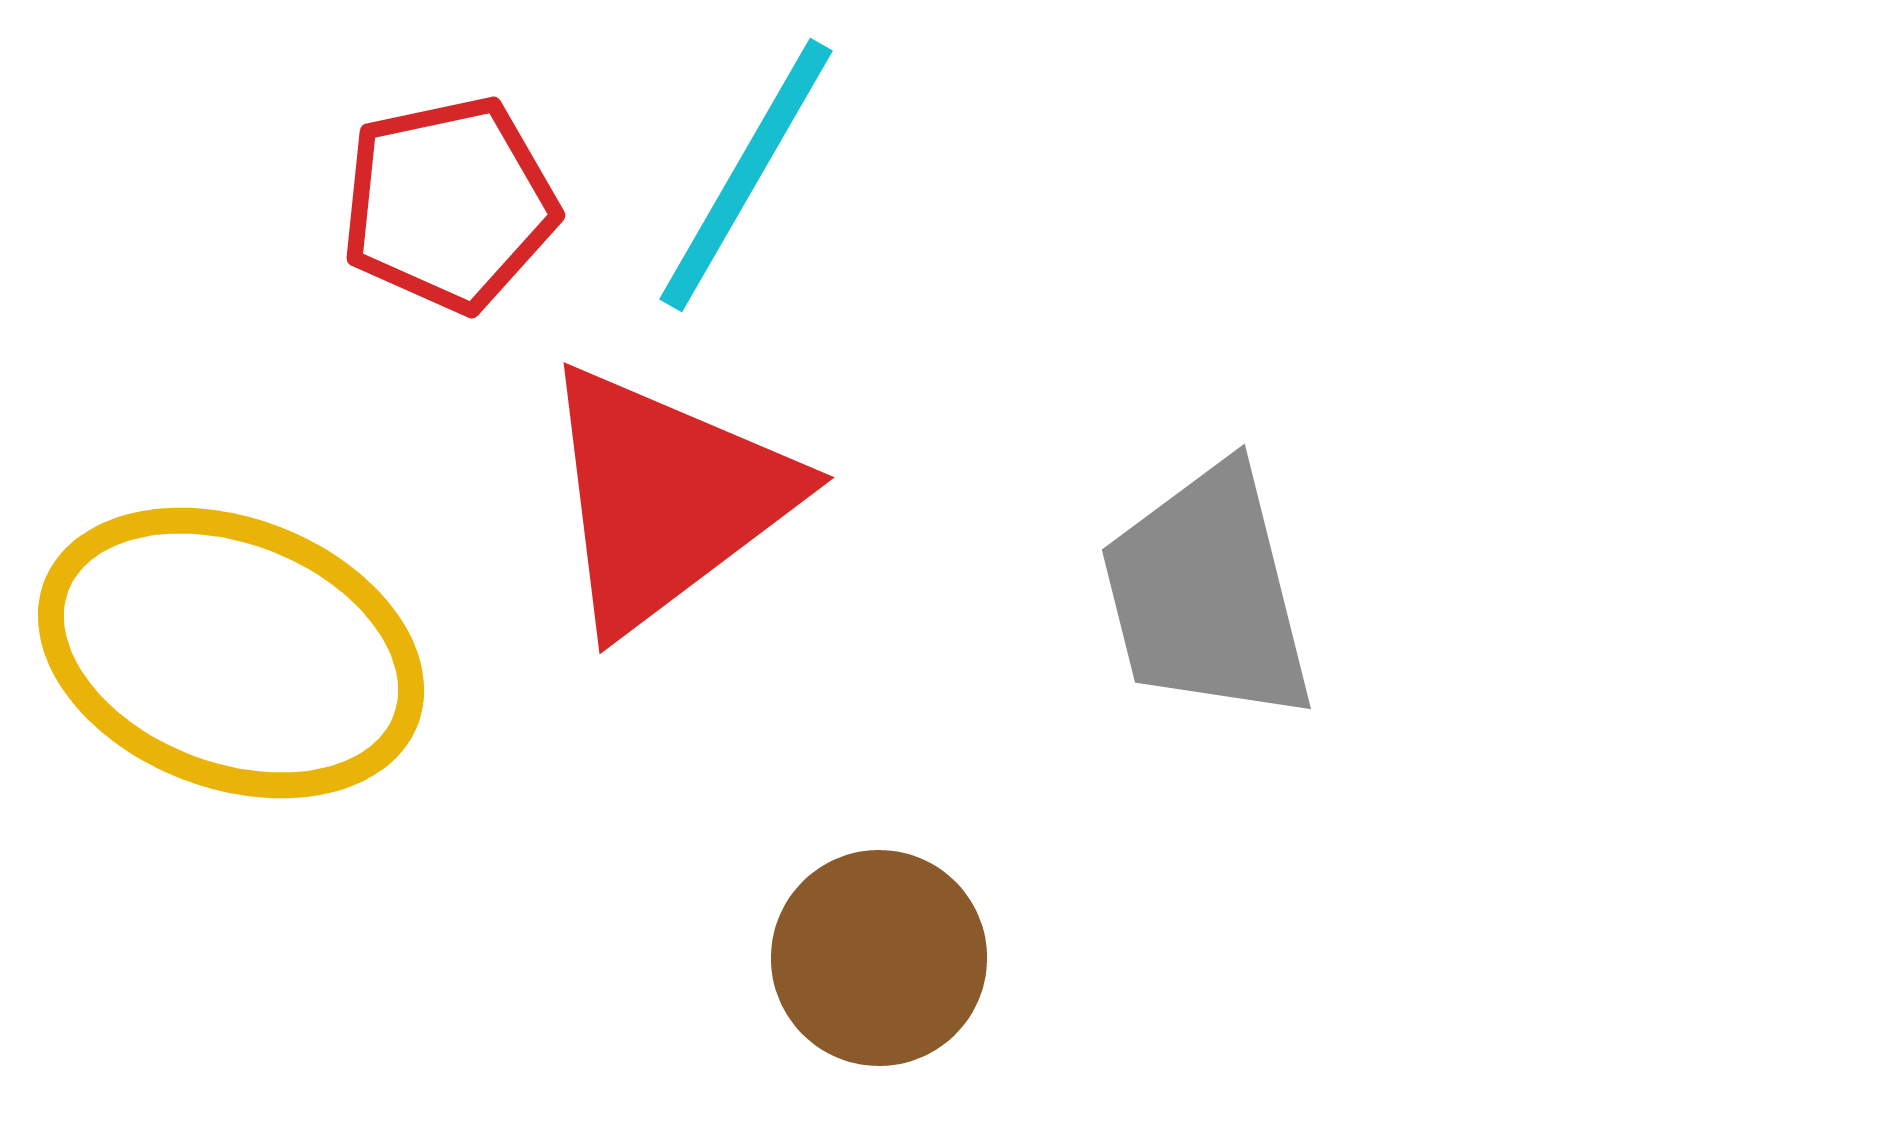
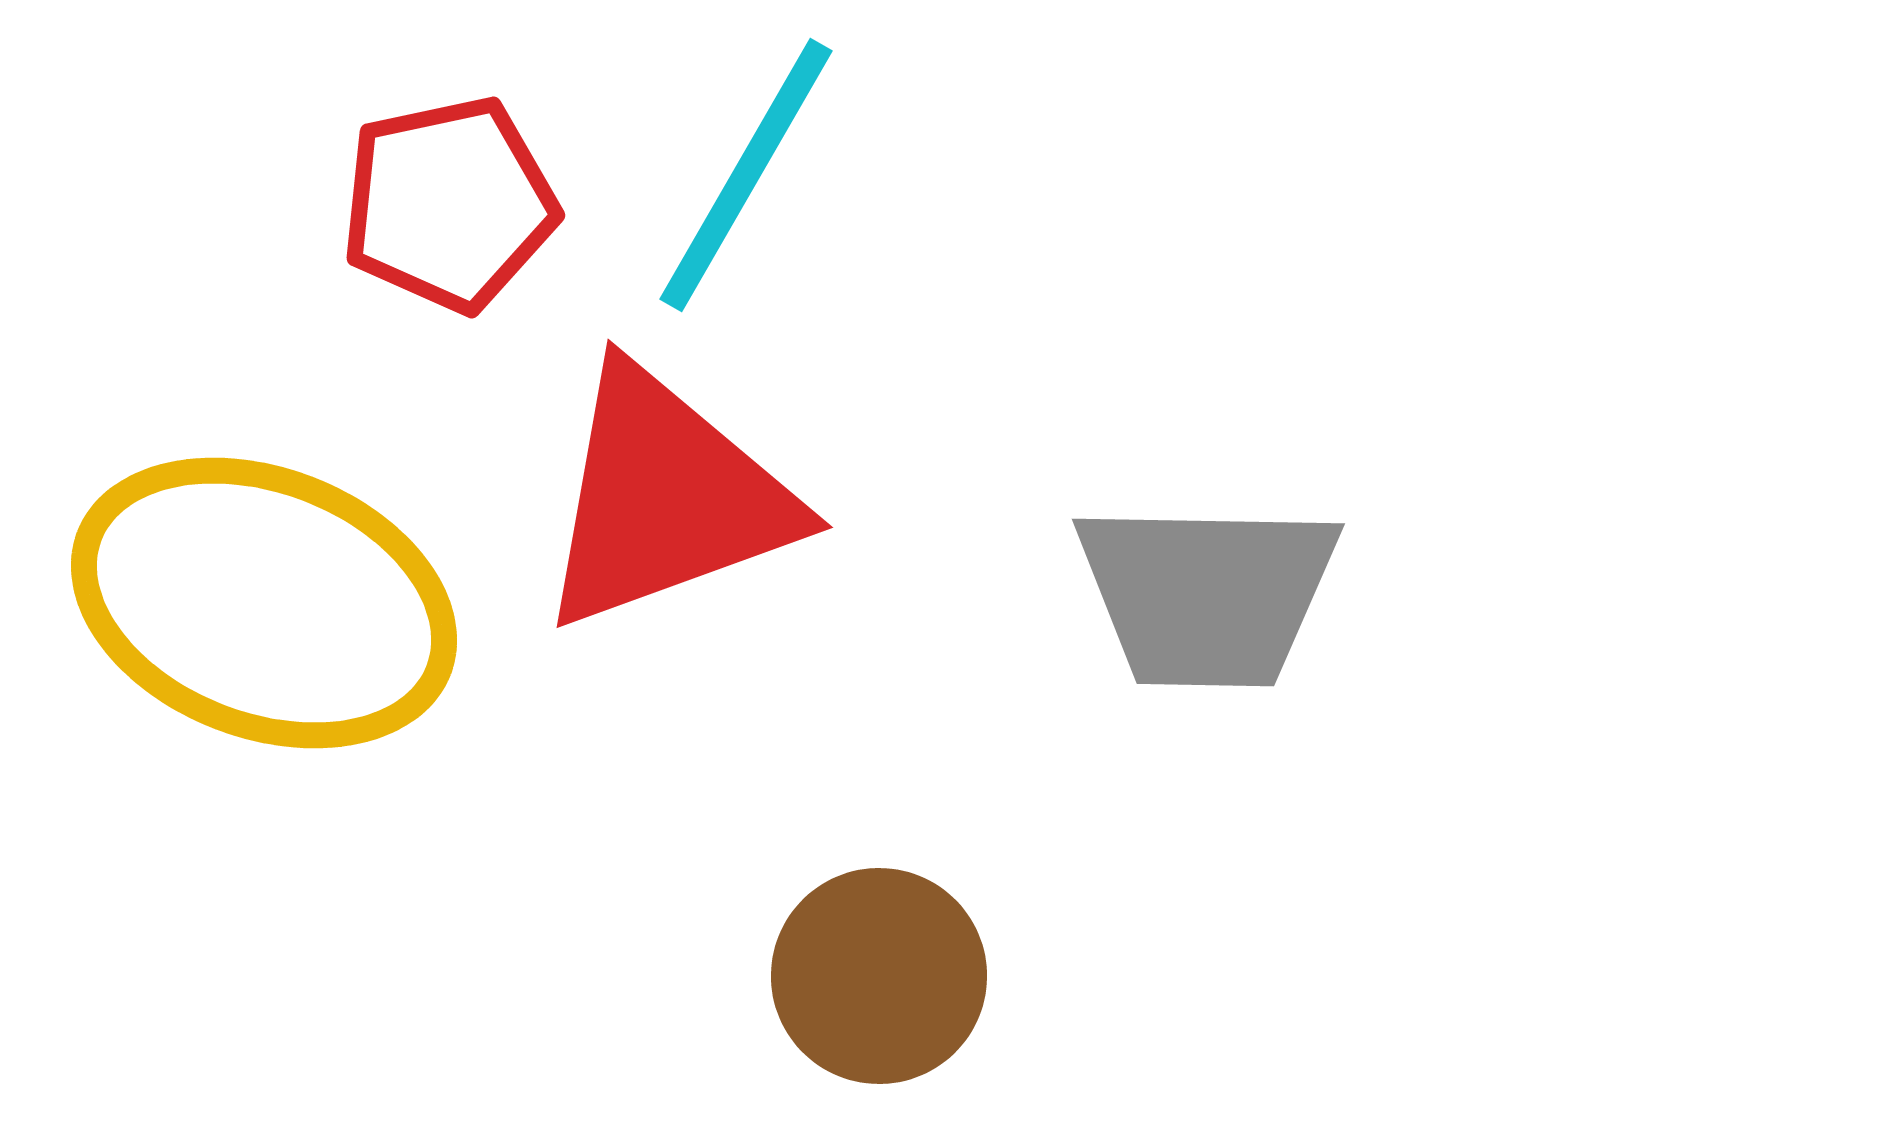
red triangle: rotated 17 degrees clockwise
gray trapezoid: rotated 75 degrees counterclockwise
yellow ellipse: moved 33 px right, 50 px up
brown circle: moved 18 px down
